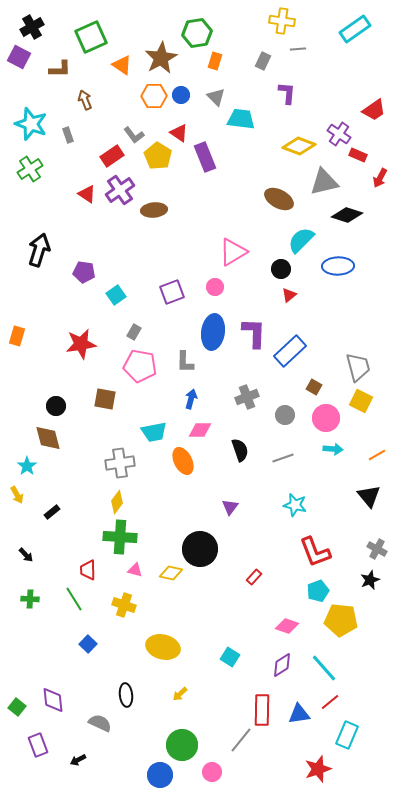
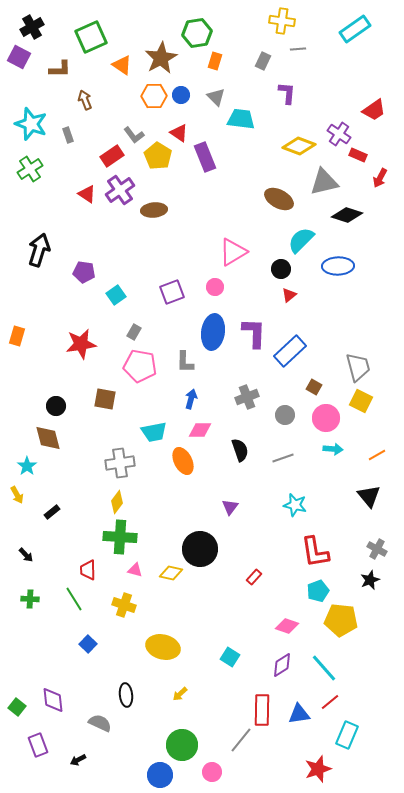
red L-shape at (315, 552): rotated 12 degrees clockwise
